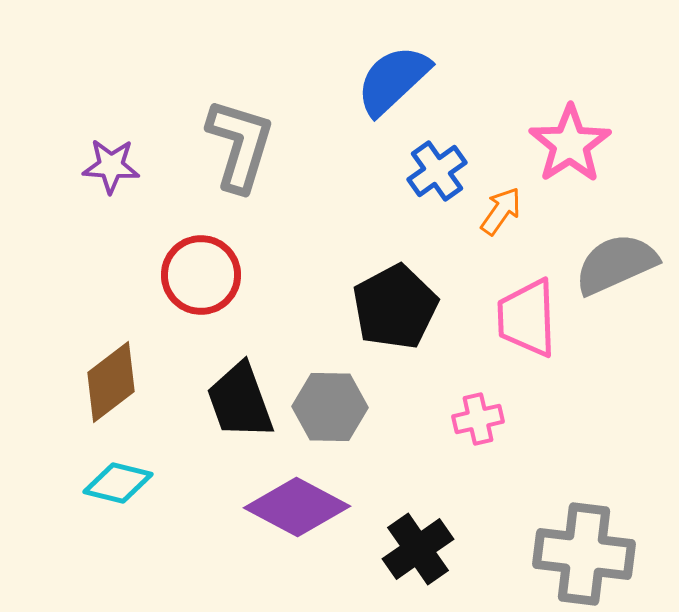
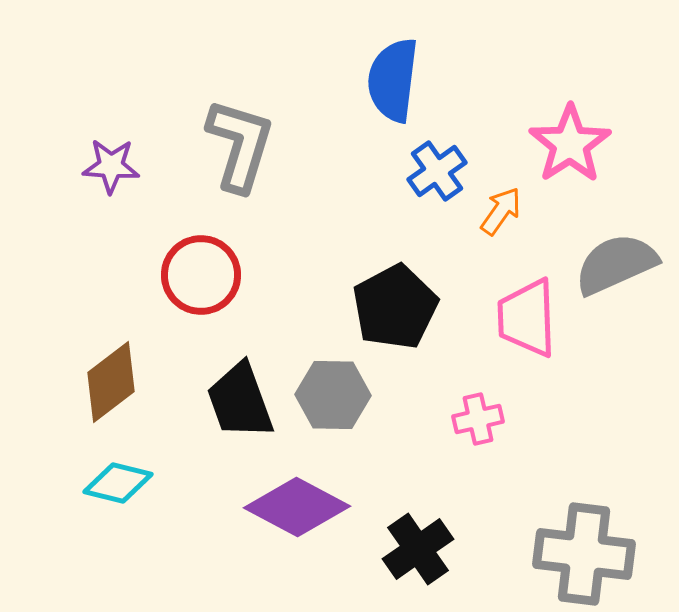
blue semicircle: rotated 40 degrees counterclockwise
gray hexagon: moved 3 px right, 12 px up
